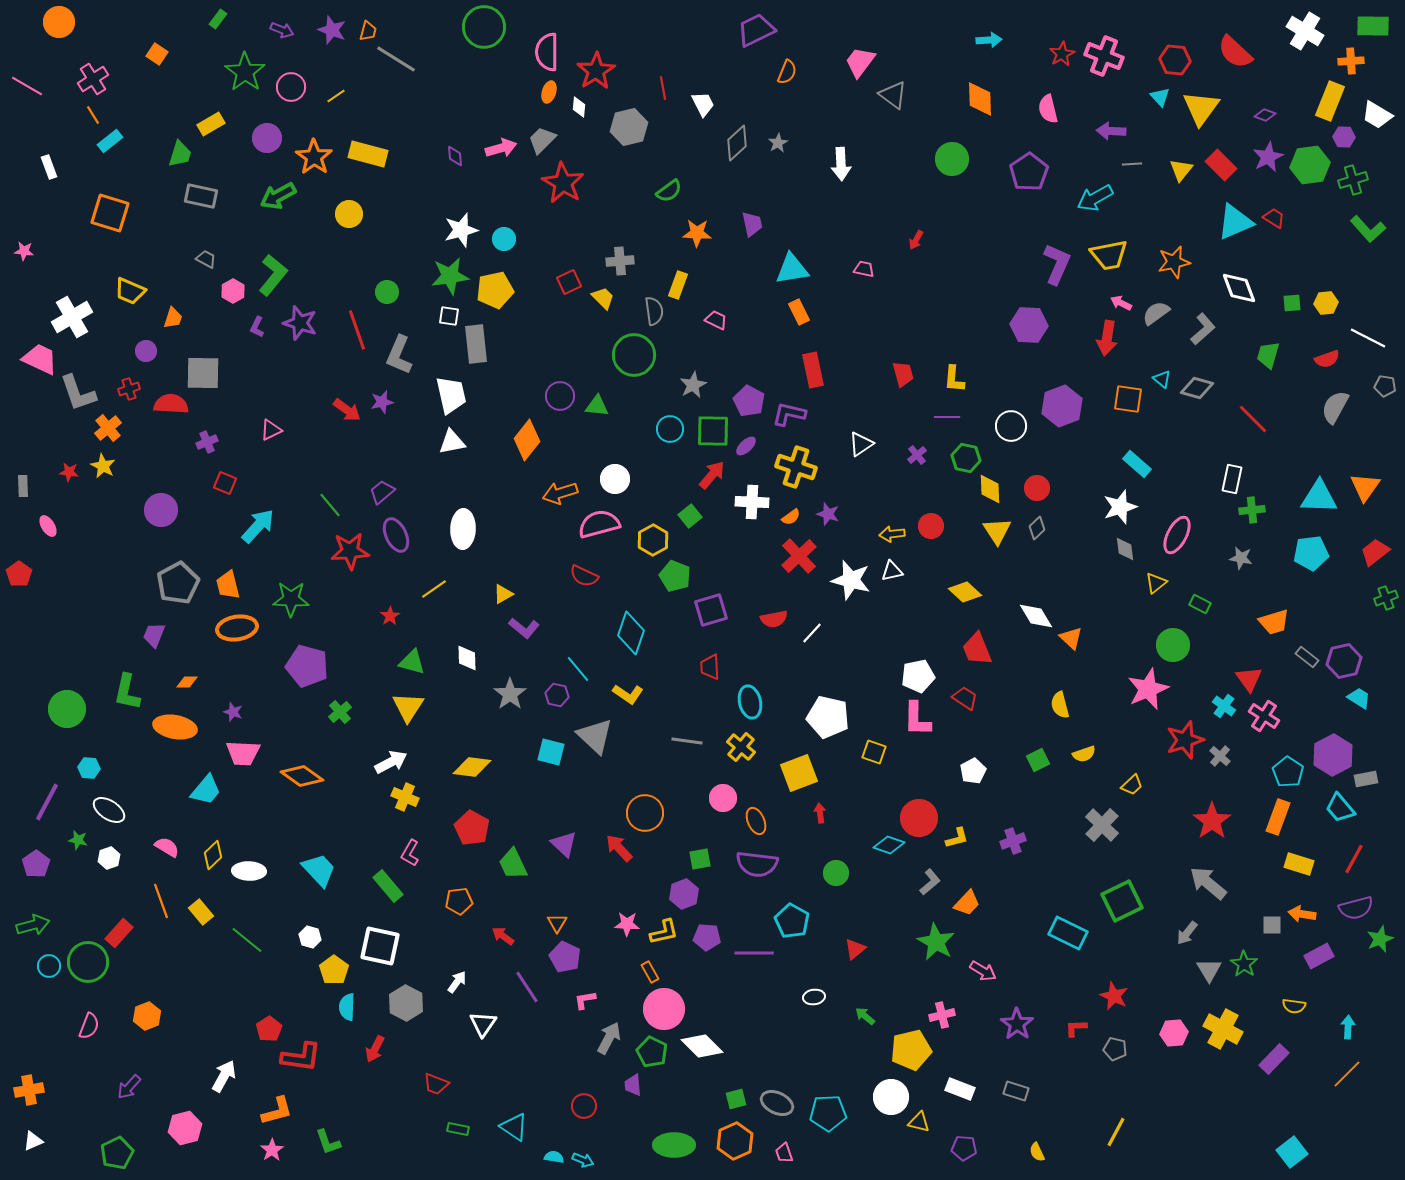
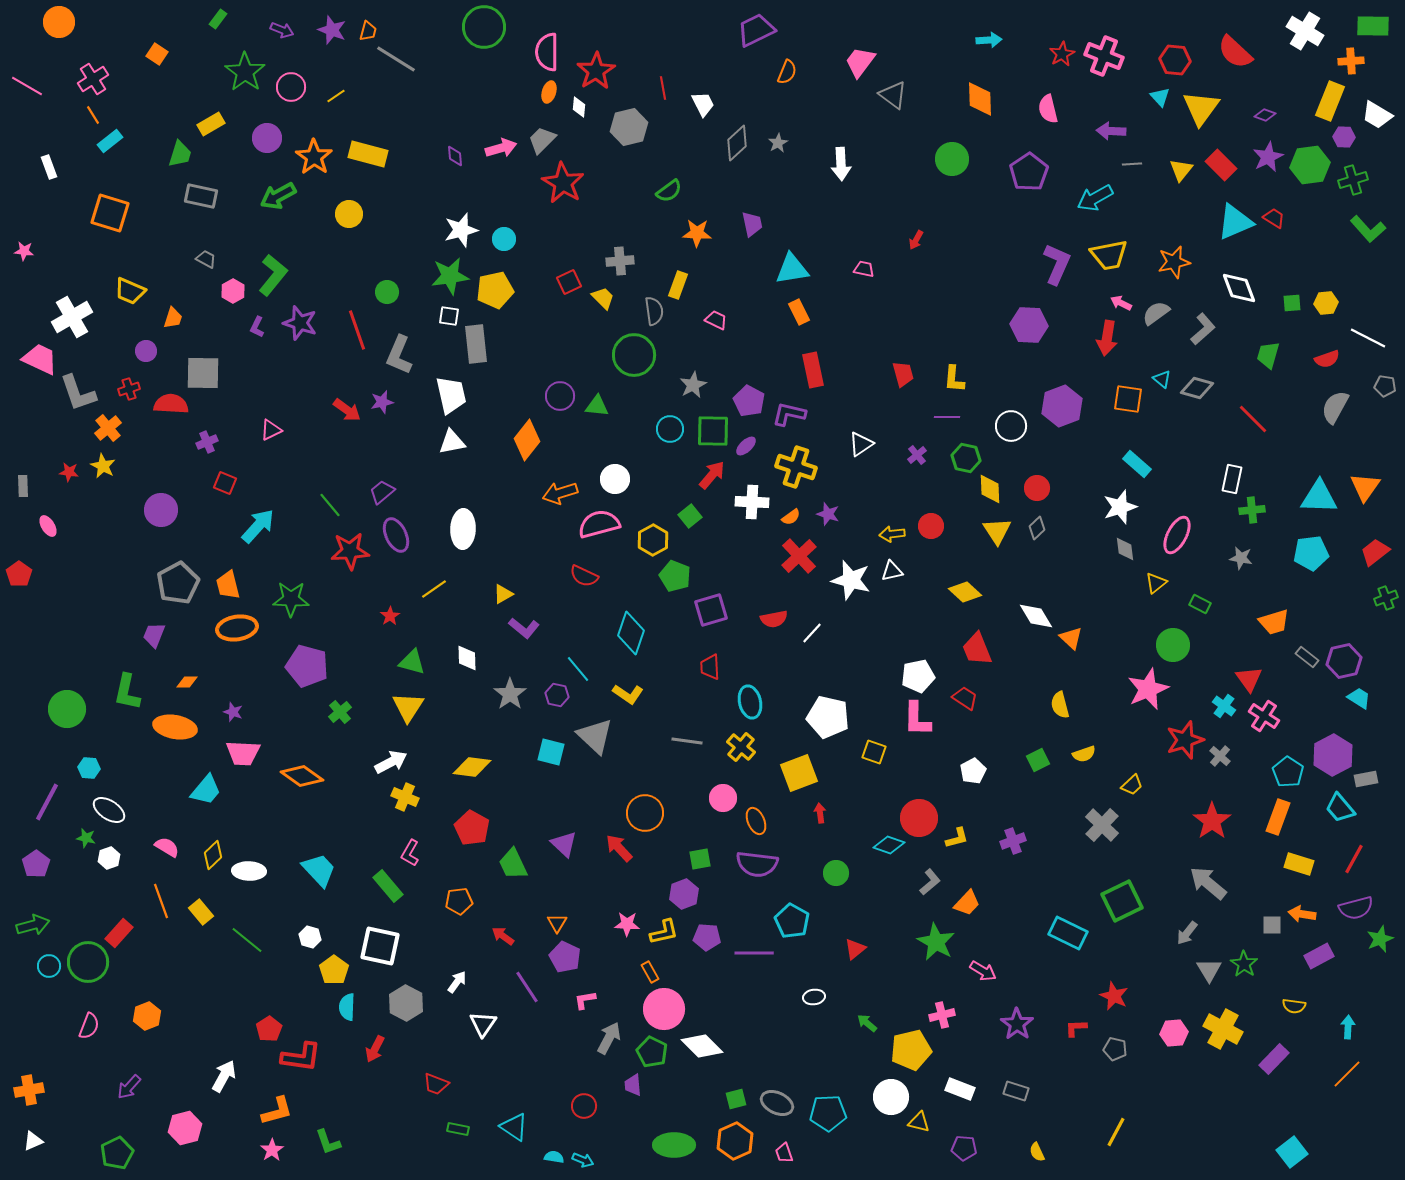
green star at (78, 840): moved 8 px right, 2 px up
green arrow at (865, 1016): moved 2 px right, 7 px down
